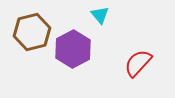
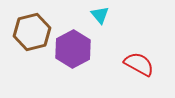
red semicircle: moved 1 px right, 1 px down; rotated 76 degrees clockwise
